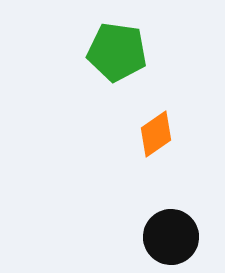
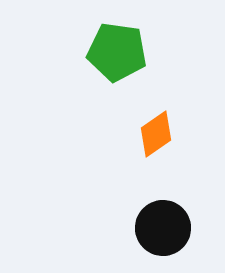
black circle: moved 8 px left, 9 px up
